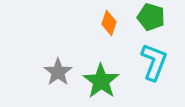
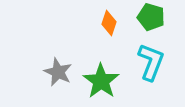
cyan L-shape: moved 3 px left
gray star: rotated 12 degrees counterclockwise
